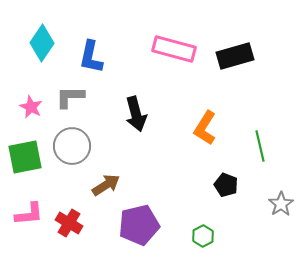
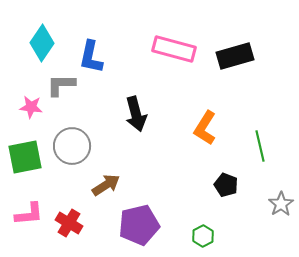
gray L-shape: moved 9 px left, 12 px up
pink star: rotated 20 degrees counterclockwise
